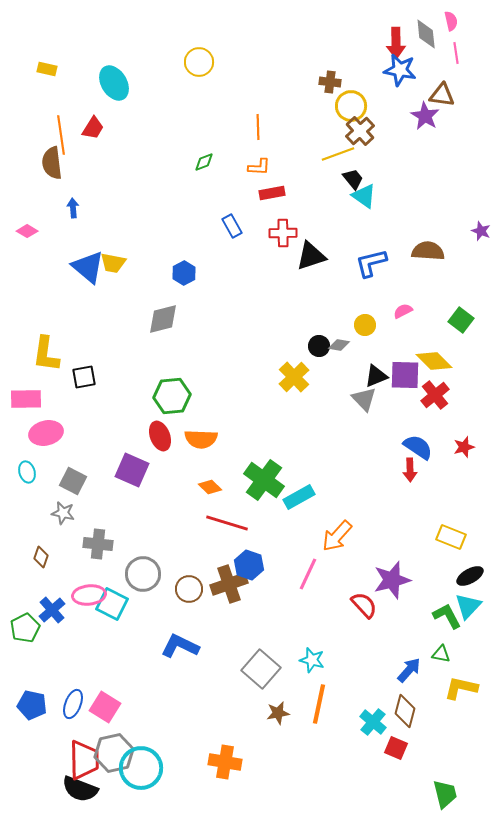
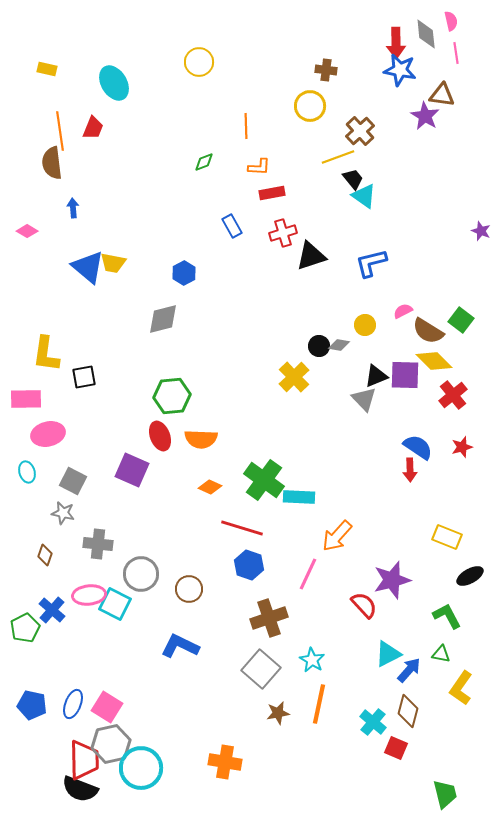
brown cross at (330, 82): moved 4 px left, 12 px up
yellow circle at (351, 106): moved 41 px left
orange line at (258, 127): moved 12 px left, 1 px up
red trapezoid at (93, 128): rotated 10 degrees counterclockwise
orange line at (61, 135): moved 1 px left, 4 px up
yellow line at (338, 154): moved 3 px down
red cross at (283, 233): rotated 16 degrees counterclockwise
brown semicircle at (428, 251): moved 80 px down; rotated 152 degrees counterclockwise
red cross at (435, 395): moved 18 px right
pink ellipse at (46, 433): moved 2 px right, 1 px down
red star at (464, 447): moved 2 px left
orange diamond at (210, 487): rotated 20 degrees counterclockwise
cyan rectangle at (299, 497): rotated 32 degrees clockwise
red line at (227, 523): moved 15 px right, 5 px down
yellow rectangle at (451, 537): moved 4 px left
brown diamond at (41, 557): moved 4 px right, 2 px up
gray circle at (143, 574): moved 2 px left
brown cross at (229, 584): moved 40 px right, 34 px down
cyan square at (112, 604): moved 3 px right
cyan triangle at (468, 606): moved 80 px left, 48 px down; rotated 20 degrees clockwise
blue cross at (52, 610): rotated 8 degrees counterclockwise
cyan star at (312, 660): rotated 15 degrees clockwise
yellow L-shape at (461, 688): rotated 68 degrees counterclockwise
pink square at (105, 707): moved 2 px right
brown diamond at (405, 711): moved 3 px right
gray hexagon at (114, 753): moved 3 px left, 9 px up
